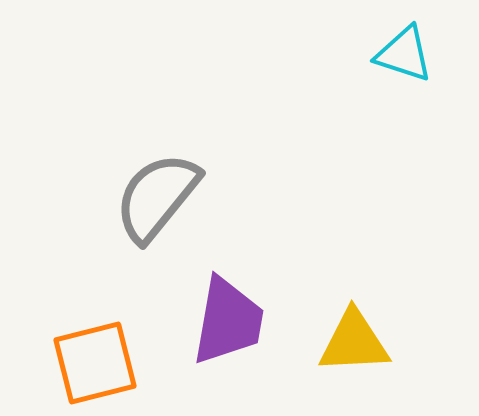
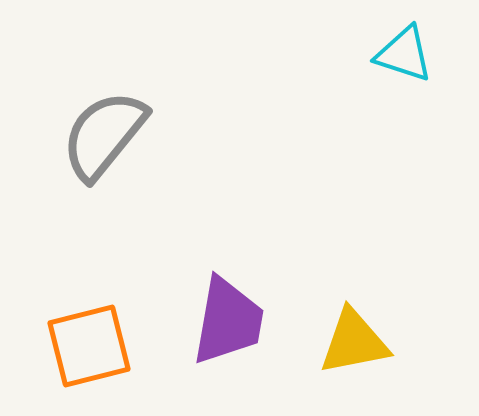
gray semicircle: moved 53 px left, 62 px up
yellow triangle: rotated 8 degrees counterclockwise
orange square: moved 6 px left, 17 px up
